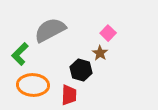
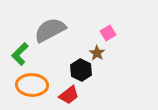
pink square: rotated 14 degrees clockwise
brown star: moved 3 px left
black hexagon: rotated 10 degrees clockwise
orange ellipse: moved 1 px left
red trapezoid: rotated 50 degrees clockwise
